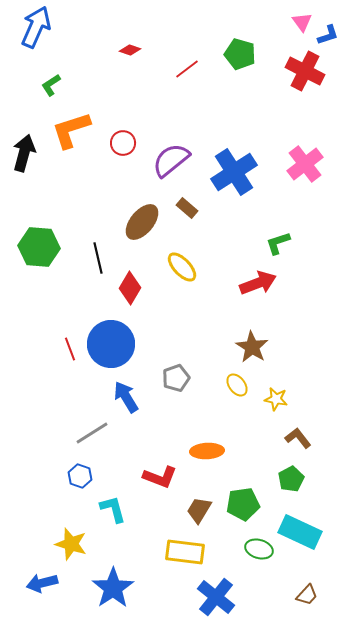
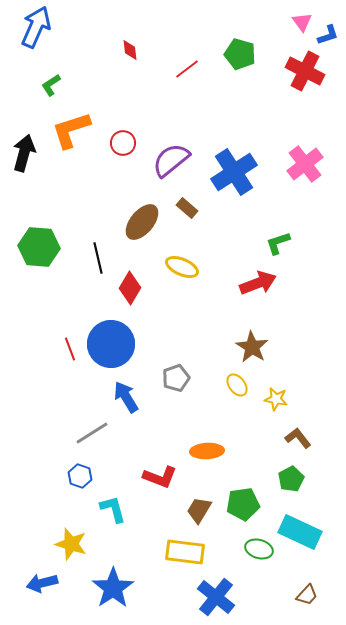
red diamond at (130, 50): rotated 65 degrees clockwise
yellow ellipse at (182, 267): rotated 24 degrees counterclockwise
